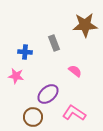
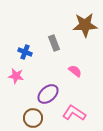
blue cross: rotated 16 degrees clockwise
brown circle: moved 1 px down
